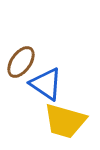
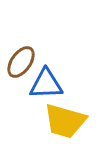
blue triangle: rotated 36 degrees counterclockwise
